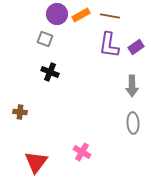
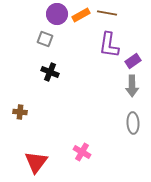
brown line: moved 3 px left, 3 px up
purple rectangle: moved 3 px left, 14 px down
